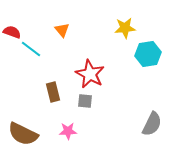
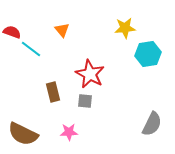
pink star: moved 1 px right, 1 px down
